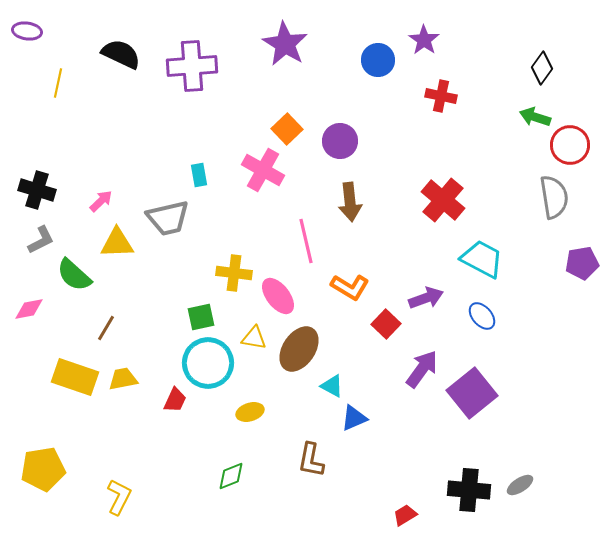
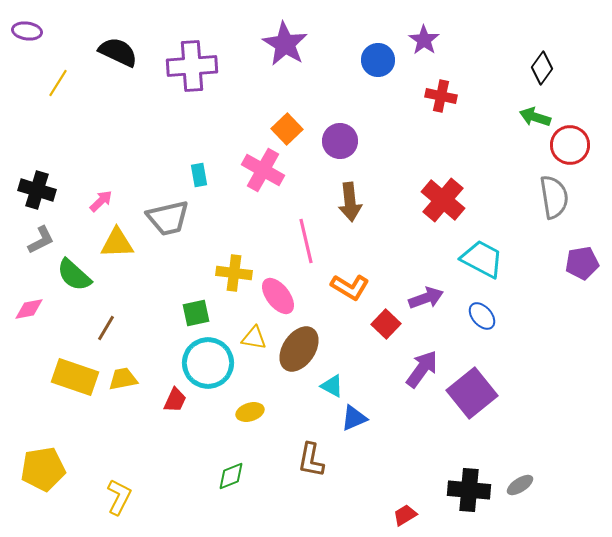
black semicircle at (121, 54): moved 3 px left, 2 px up
yellow line at (58, 83): rotated 20 degrees clockwise
green square at (201, 317): moved 5 px left, 4 px up
